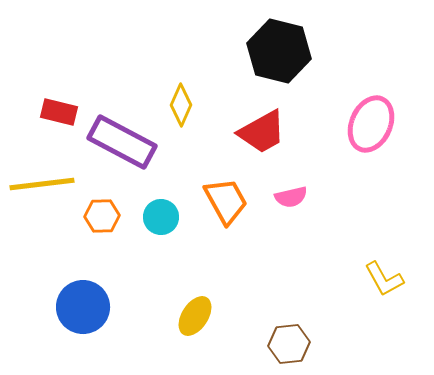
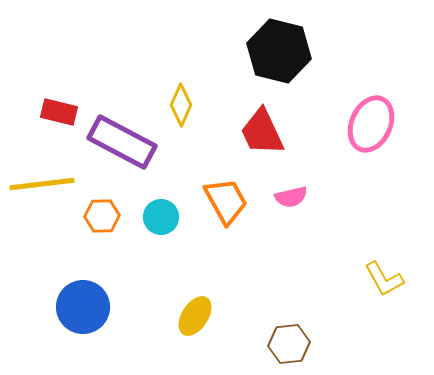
red trapezoid: rotated 94 degrees clockwise
